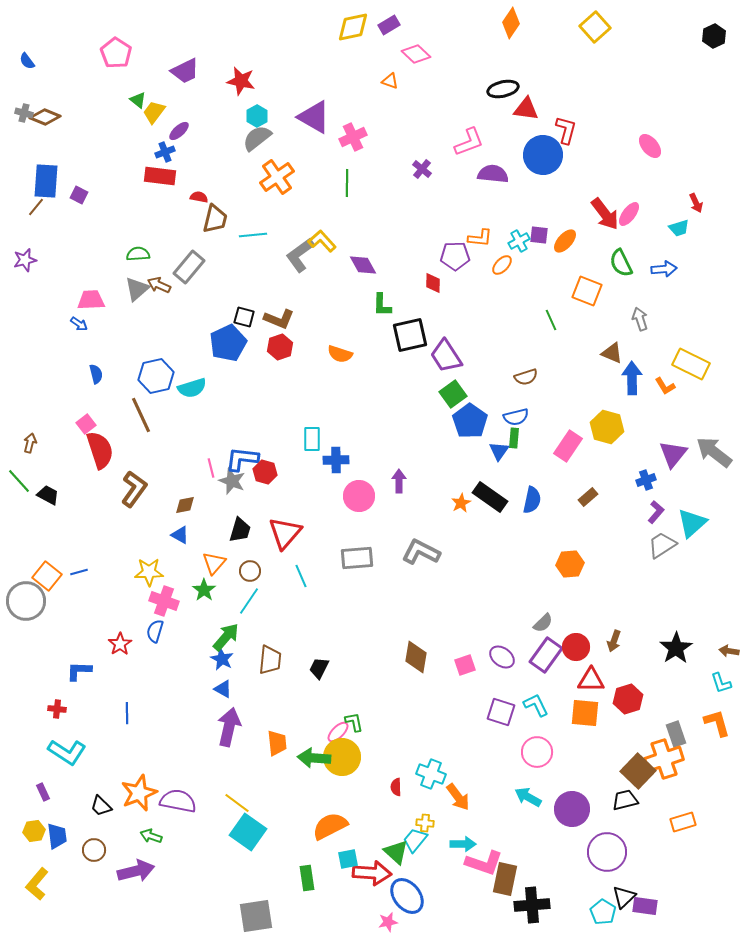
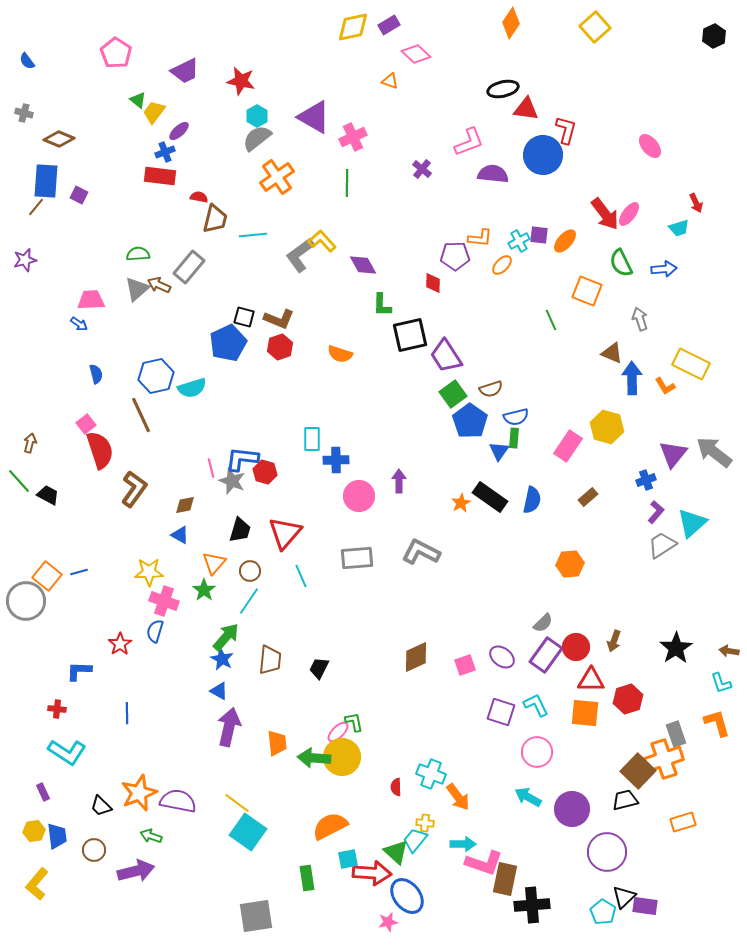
brown diamond at (45, 117): moved 14 px right, 22 px down
brown semicircle at (526, 377): moved 35 px left, 12 px down
brown diamond at (416, 657): rotated 56 degrees clockwise
blue triangle at (223, 689): moved 4 px left, 2 px down
